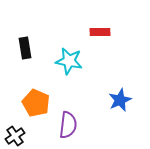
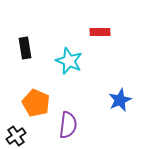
cyan star: rotated 12 degrees clockwise
black cross: moved 1 px right
